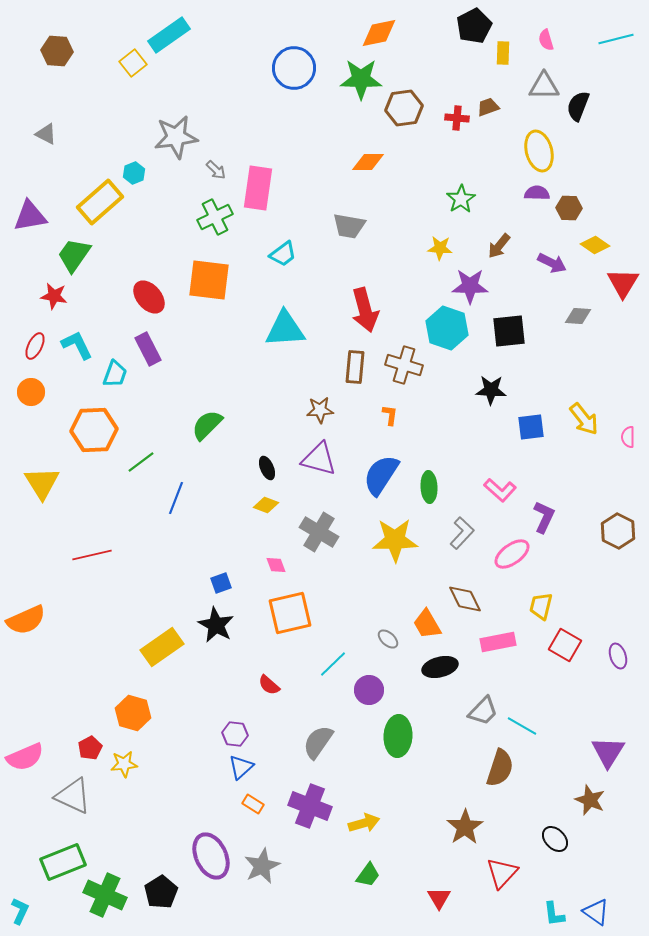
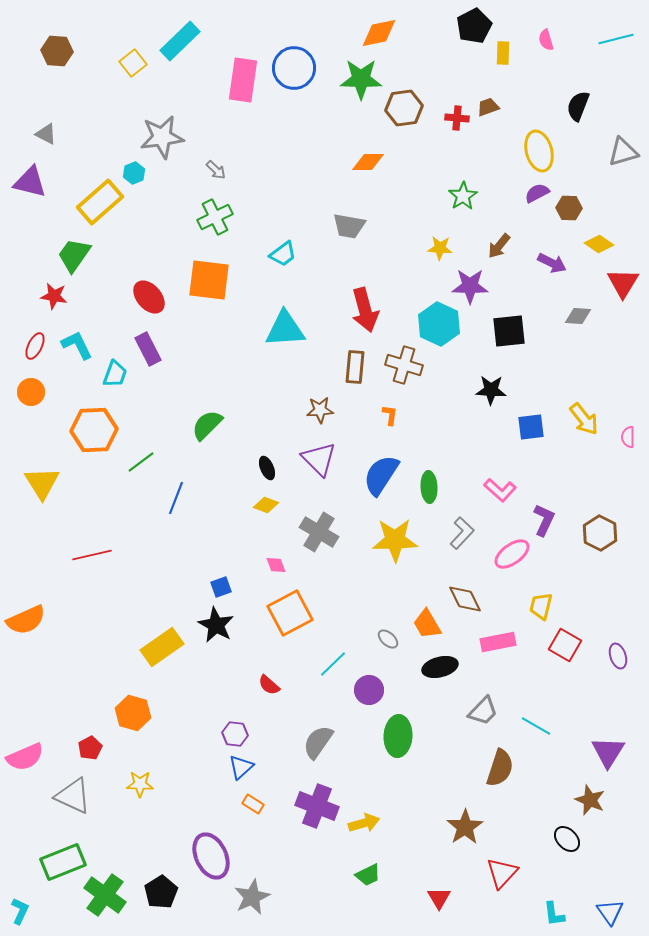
cyan rectangle at (169, 35): moved 11 px right, 6 px down; rotated 9 degrees counterclockwise
gray triangle at (544, 86): moved 79 px right, 66 px down; rotated 16 degrees counterclockwise
gray star at (176, 137): moved 14 px left
pink rectangle at (258, 188): moved 15 px left, 108 px up
purple semicircle at (537, 193): rotated 30 degrees counterclockwise
green star at (461, 199): moved 2 px right, 3 px up
purple triangle at (30, 216): moved 34 px up; rotated 24 degrees clockwise
yellow diamond at (595, 245): moved 4 px right, 1 px up
cyan hexagon at (447, 328): moved 8 px left, 4 px up; rotated 6 degrees clockwise
purple triangle at (319, 459): rotated 30 degrees clockwise
purple L-shape at (544, 517): moved 3 px down
brown hexagon at (618, 531): moved 18 px left, 2 px down
blue square at (221, 583): moved 4 px down
orange square at (290, 613): rotated 15 degrees counterclockwise
cyan line at (522, 726): moved 14 px right
yellow star at (124, 764): moved 16 px right, 20 px down; rotated 8 degrees clockwise
purple cross at (310, 806): moved 7 px right
black ellipse at (555, 839): moved 12 px right
gray star at (262, 866): moved 10 px left, 31 px down
green trapezoid at (368, 875): rotated 28 degrees clockwise
green cross at (105, 895): rotated 12 degrees clockwise
blue triangle at (596, 912): moved 14 px right; rotated 20 degrees clockwise
